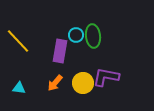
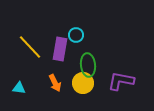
green ellipse: moved 5 px left, 29 px down
yellow line: moved 12 px right, 6 px down
purple rectangle: moved 2 px up
purple L-shape: moved 15 px right, 4 px down
orange arrow: rotated 66 degrees counterclockwise
